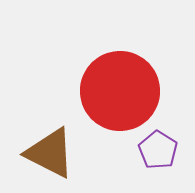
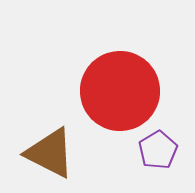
purple pentagon: rotated 9 degrees clockwise
